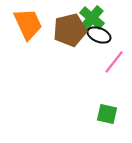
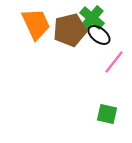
orange trapezoid: moved 8 px right
black ellipse: rotated 15 degrees clockwise
